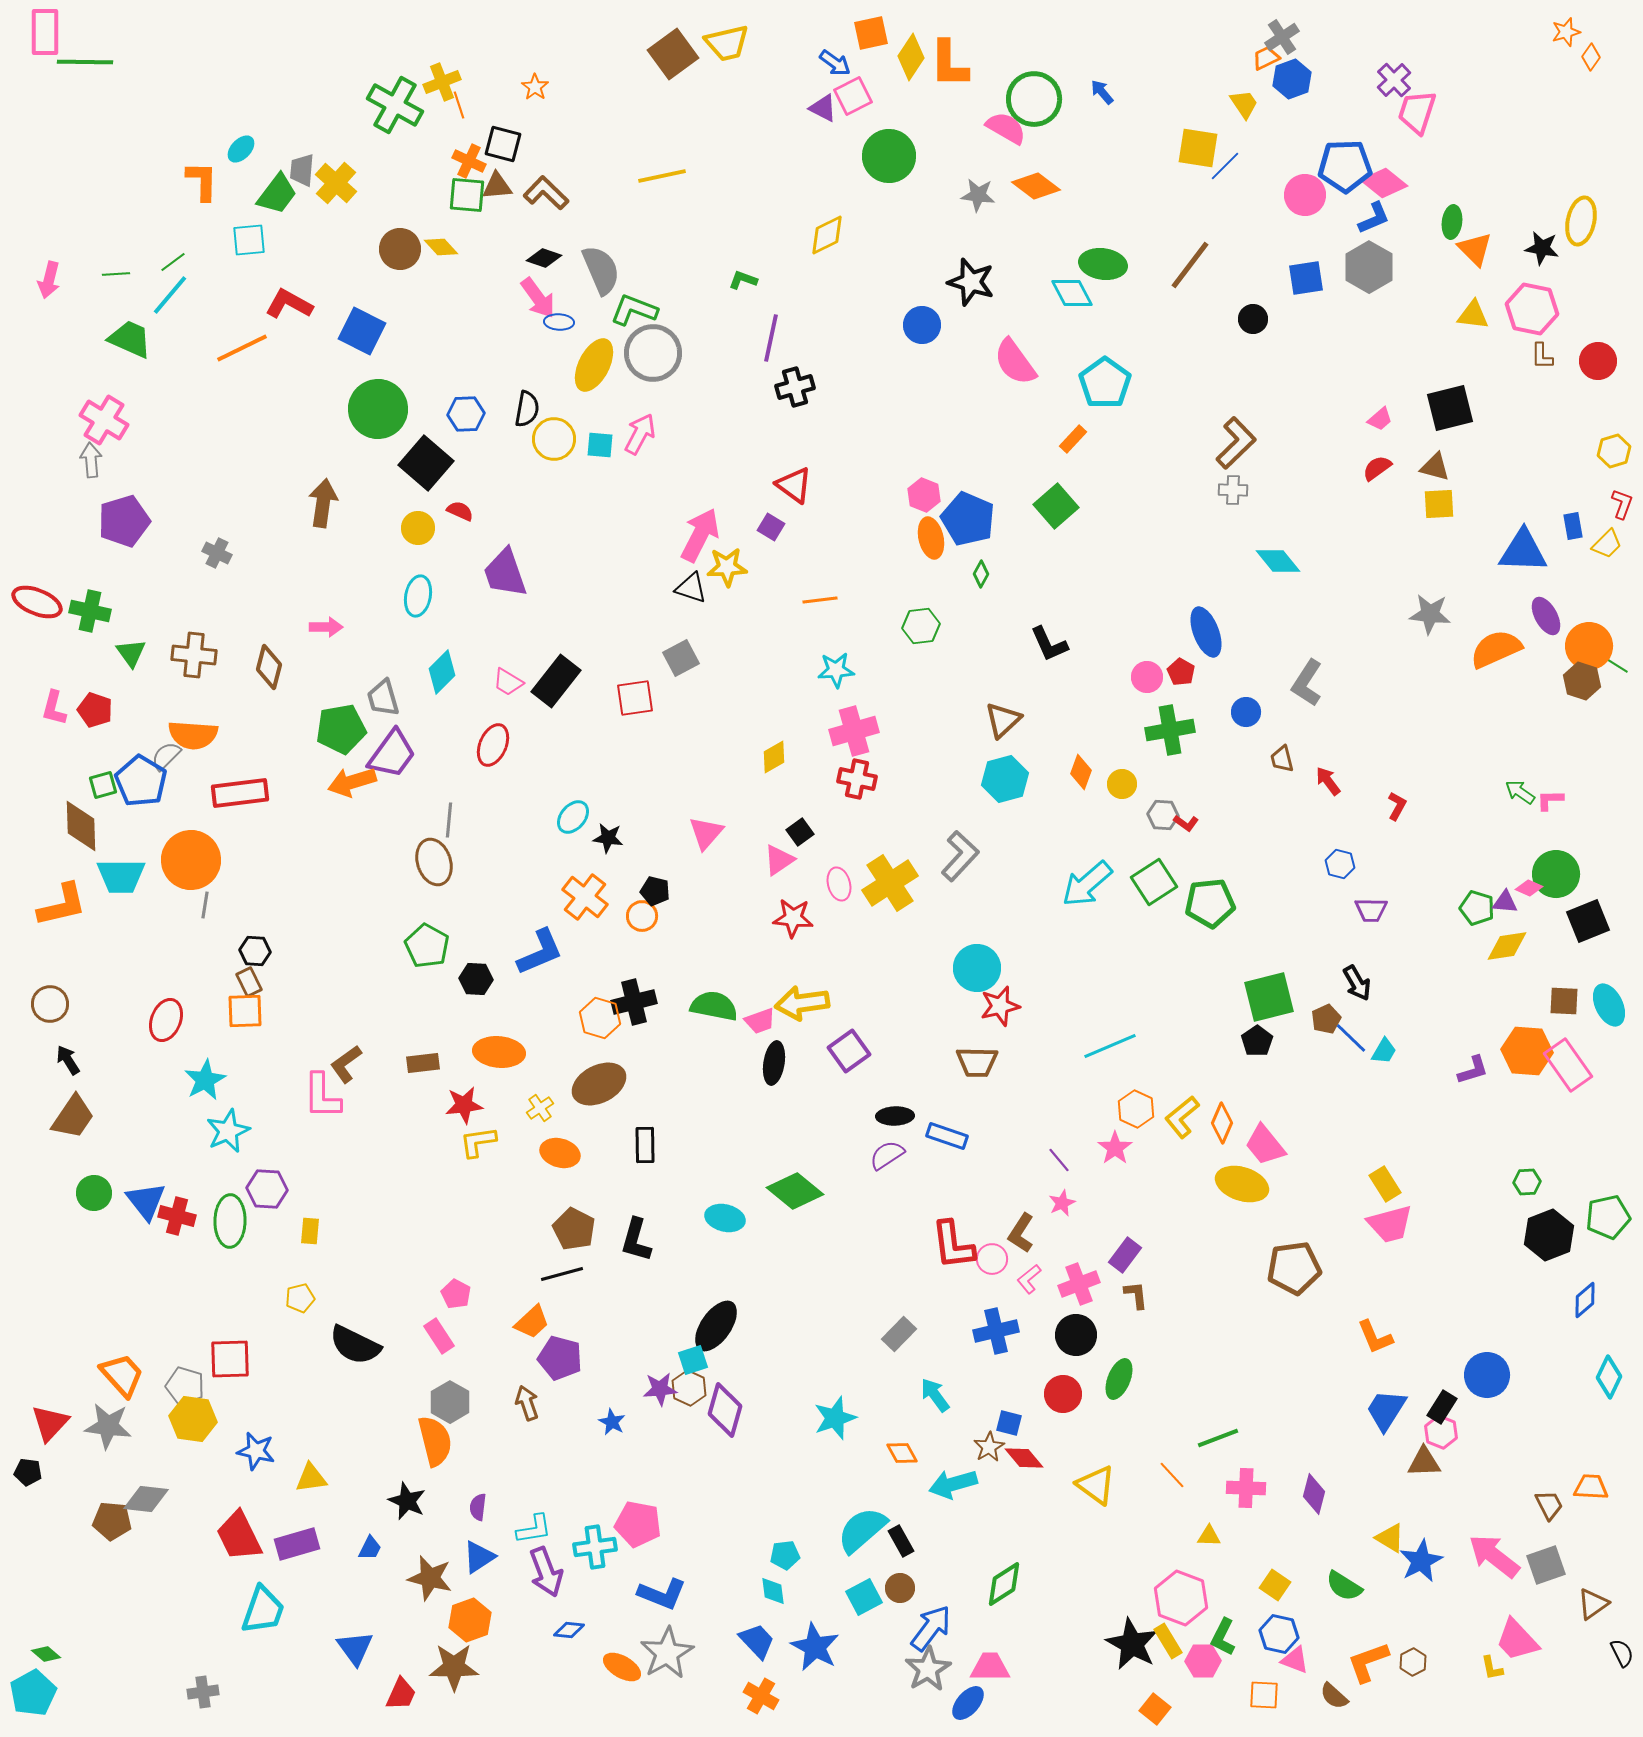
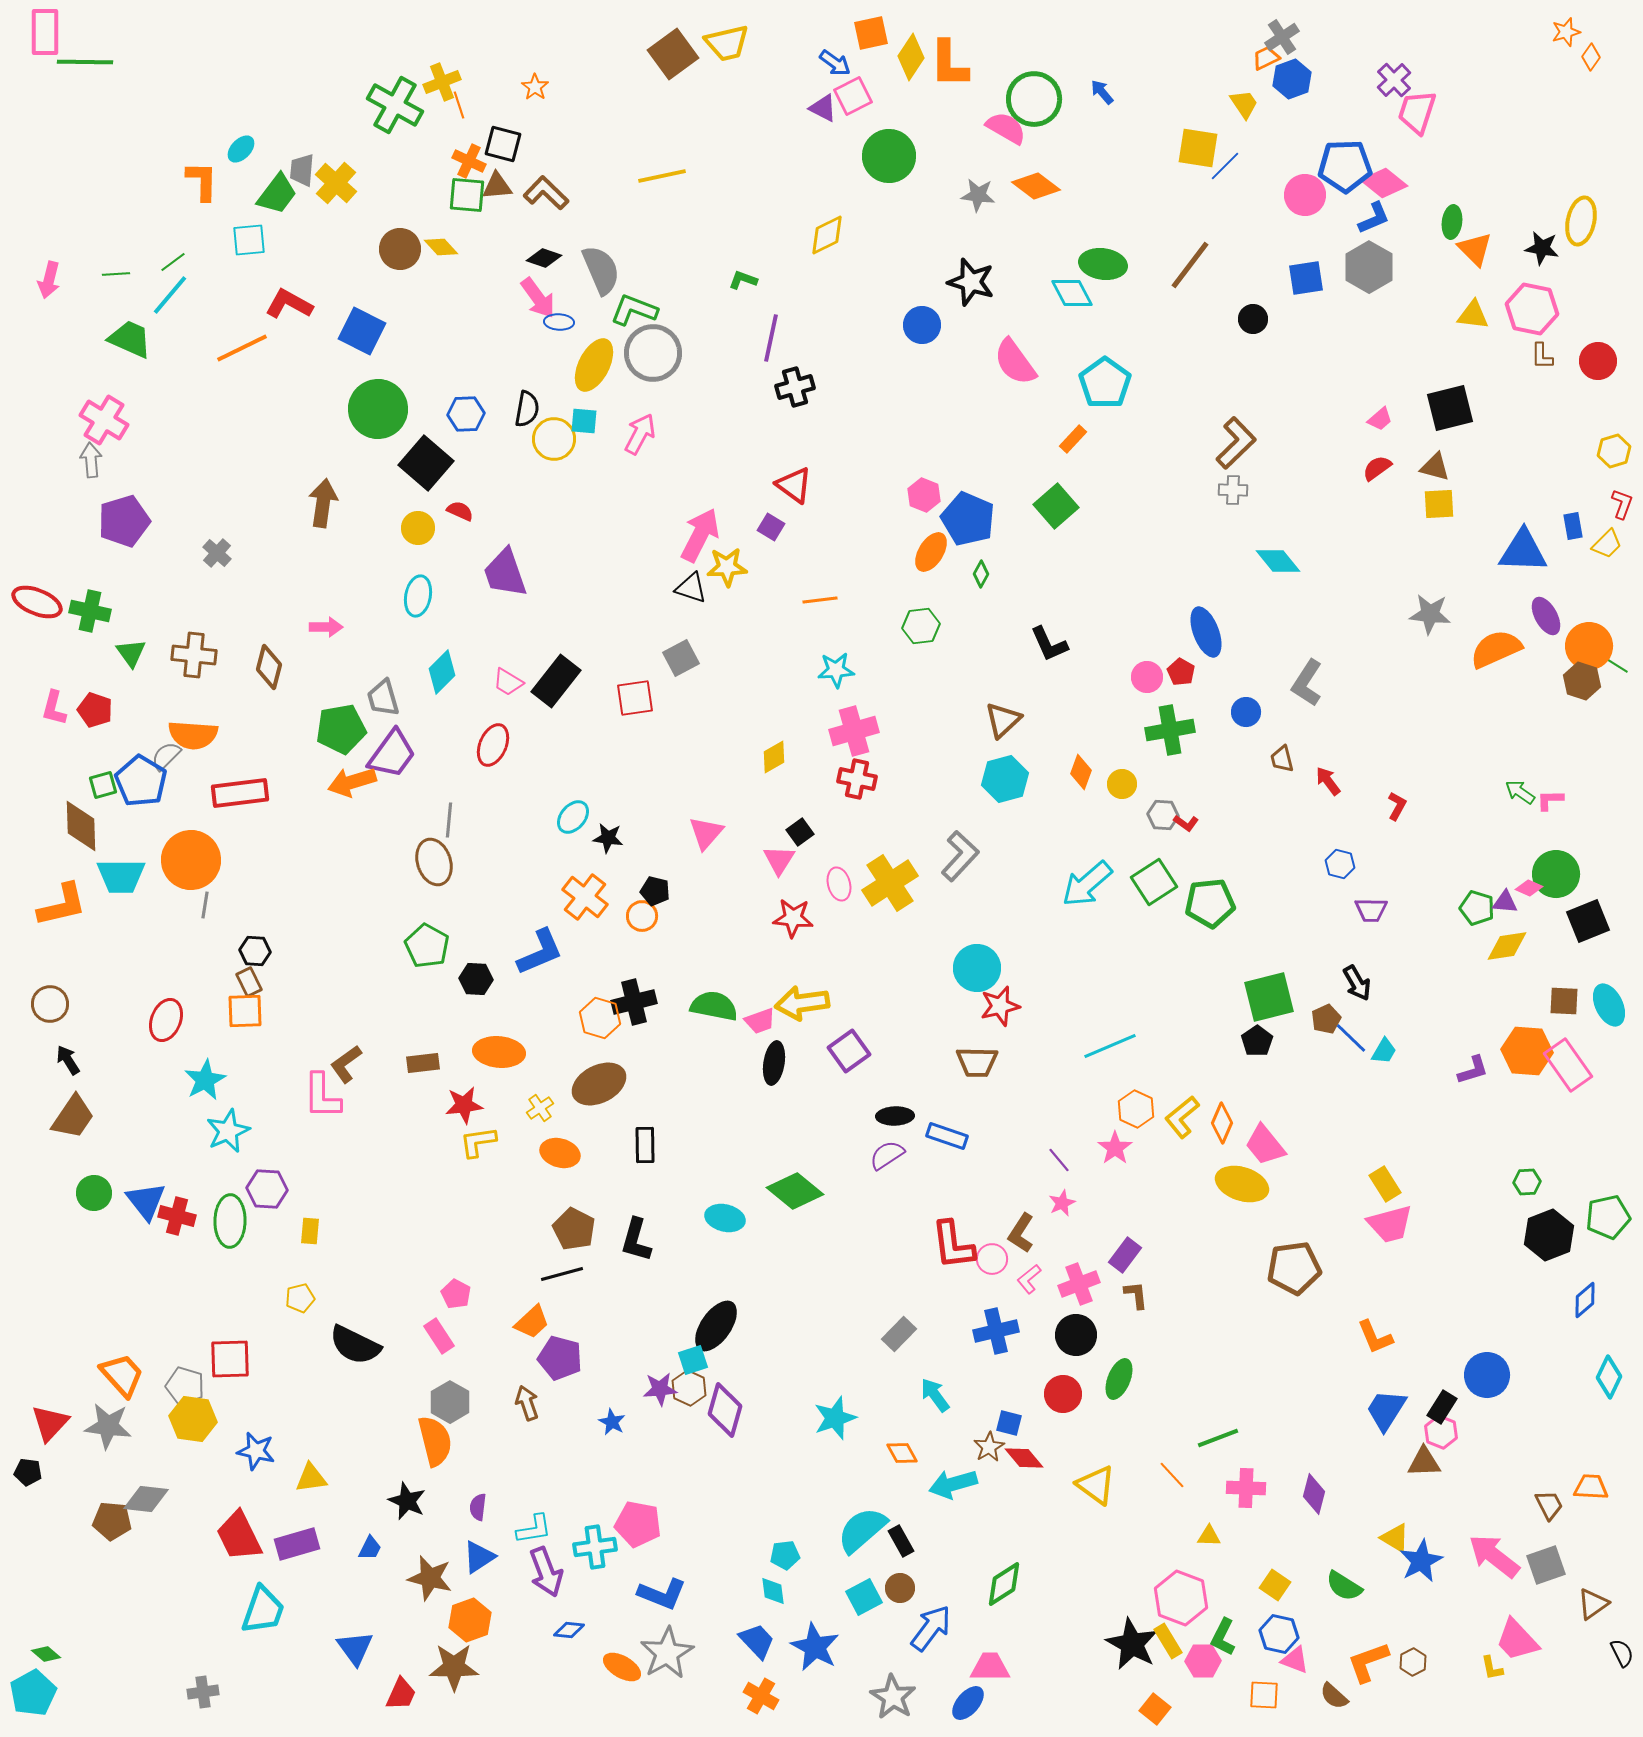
cyan square at (600, 445): moved 16 px left, 24 px up
orange ellipse at (931, 538): moved 14 px down; rotated 45 degrees clockwise
gray cross at (217, 553): rotated 16 degrees clockwise
pink triangle at (779, 860): rotated 24 degrees counterclockwise
yellow triangle at (1390, 1538): moved 5 px right
gray star at (928, 1669): moved 35 px left, 28 px down; rotated 9 degrees counterclockwise
